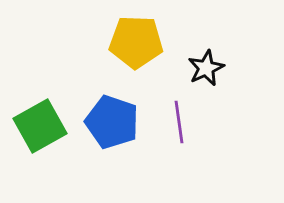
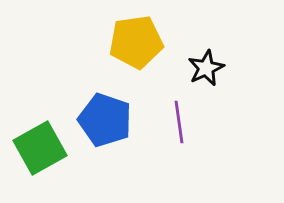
yellow pentagon: rotated 10 degrees counterclockwise
blue pentagon: moved 7 px left, 2 px up
green square: moved 22 px down
